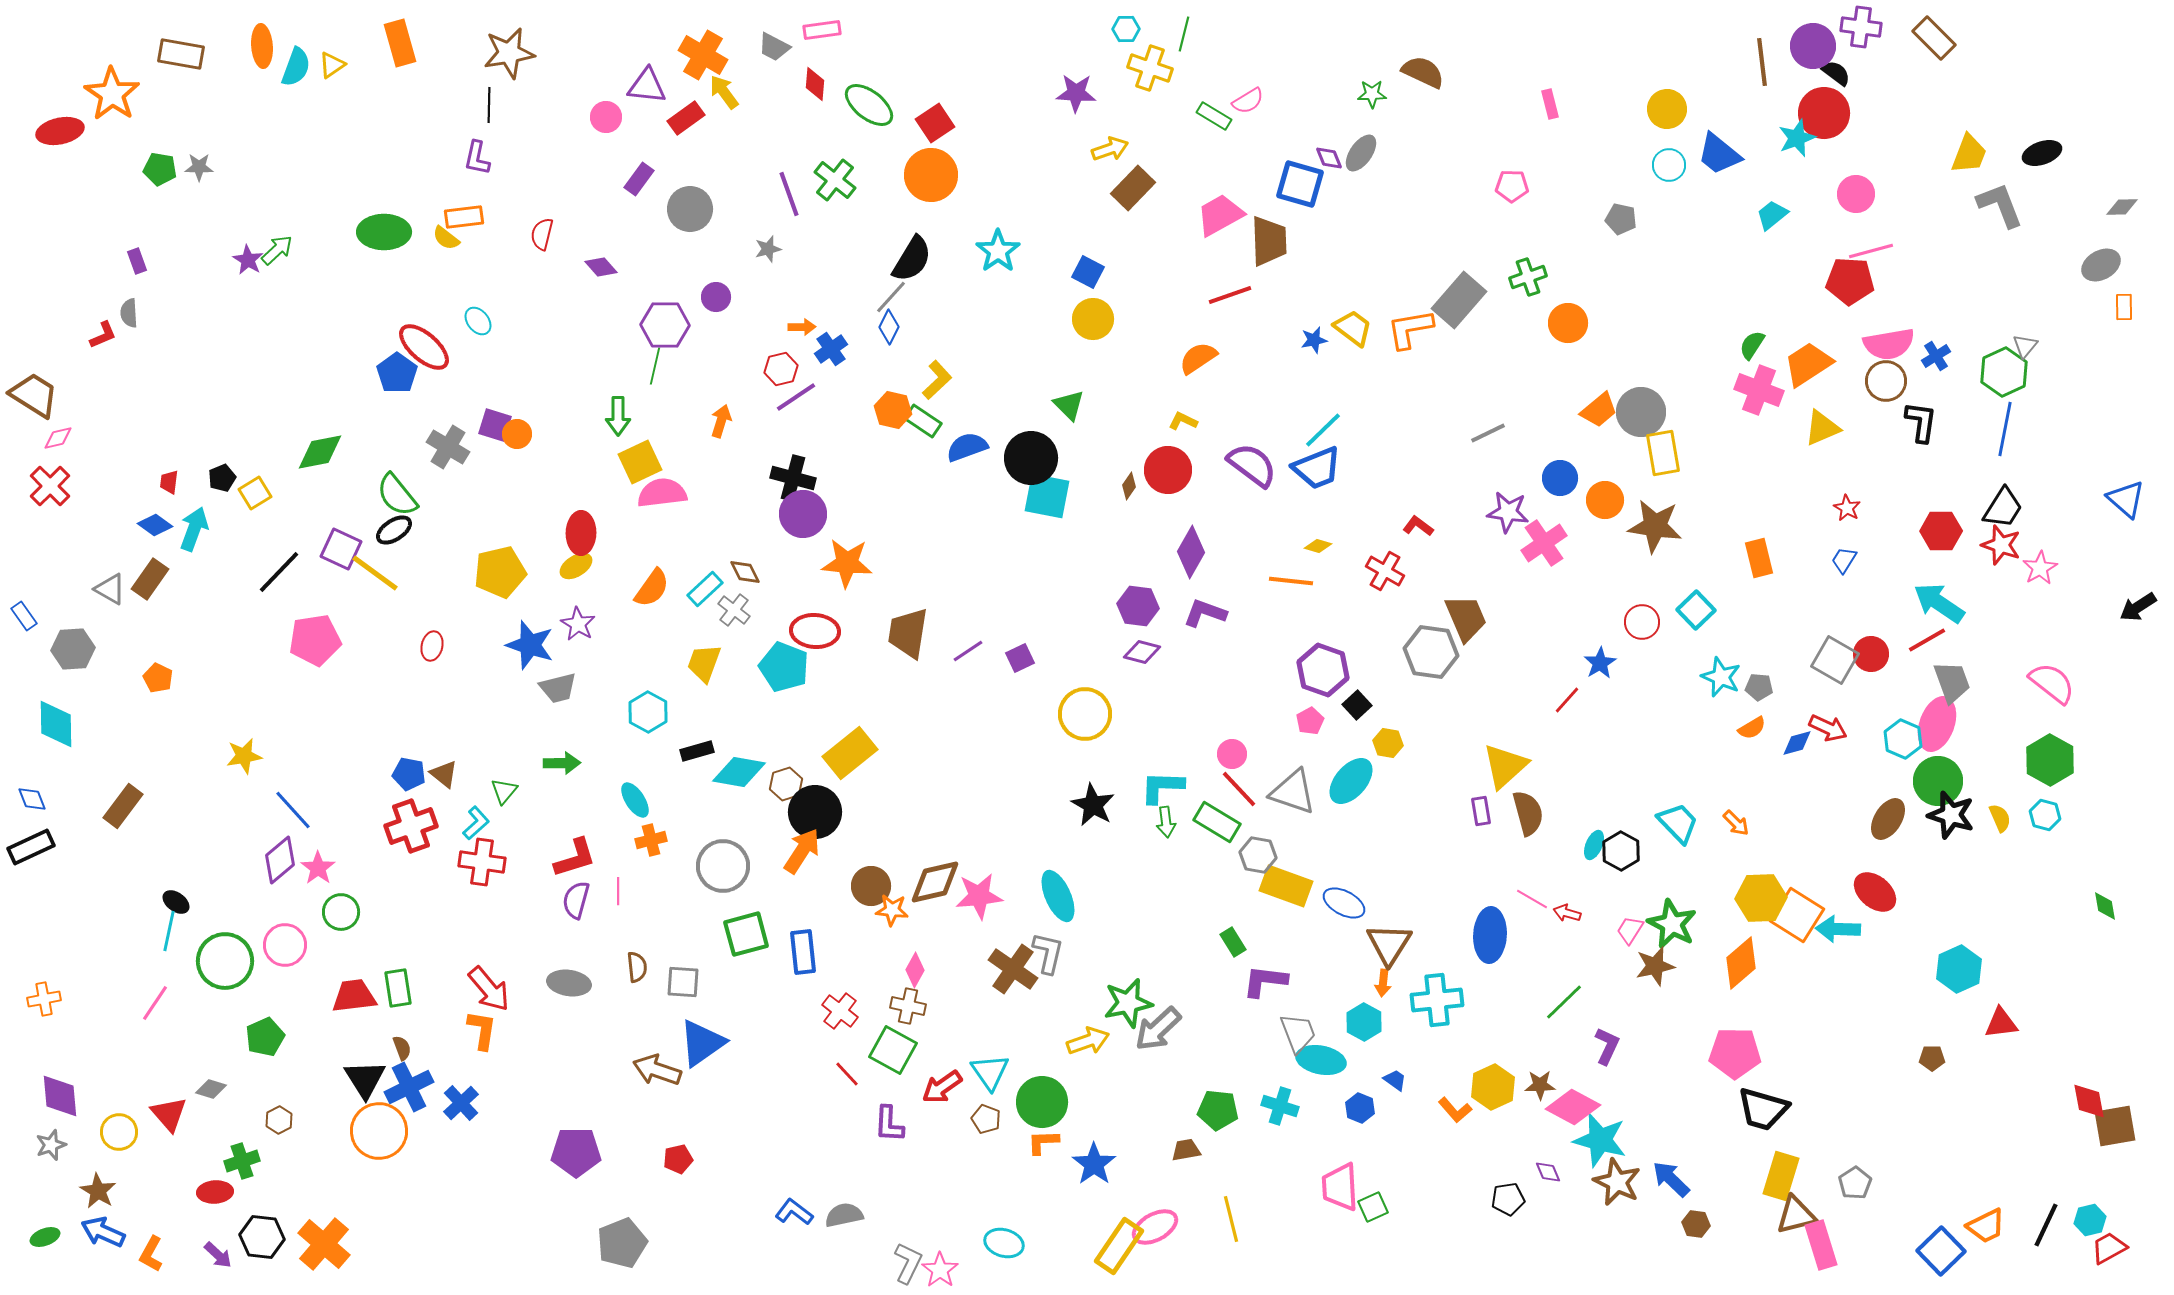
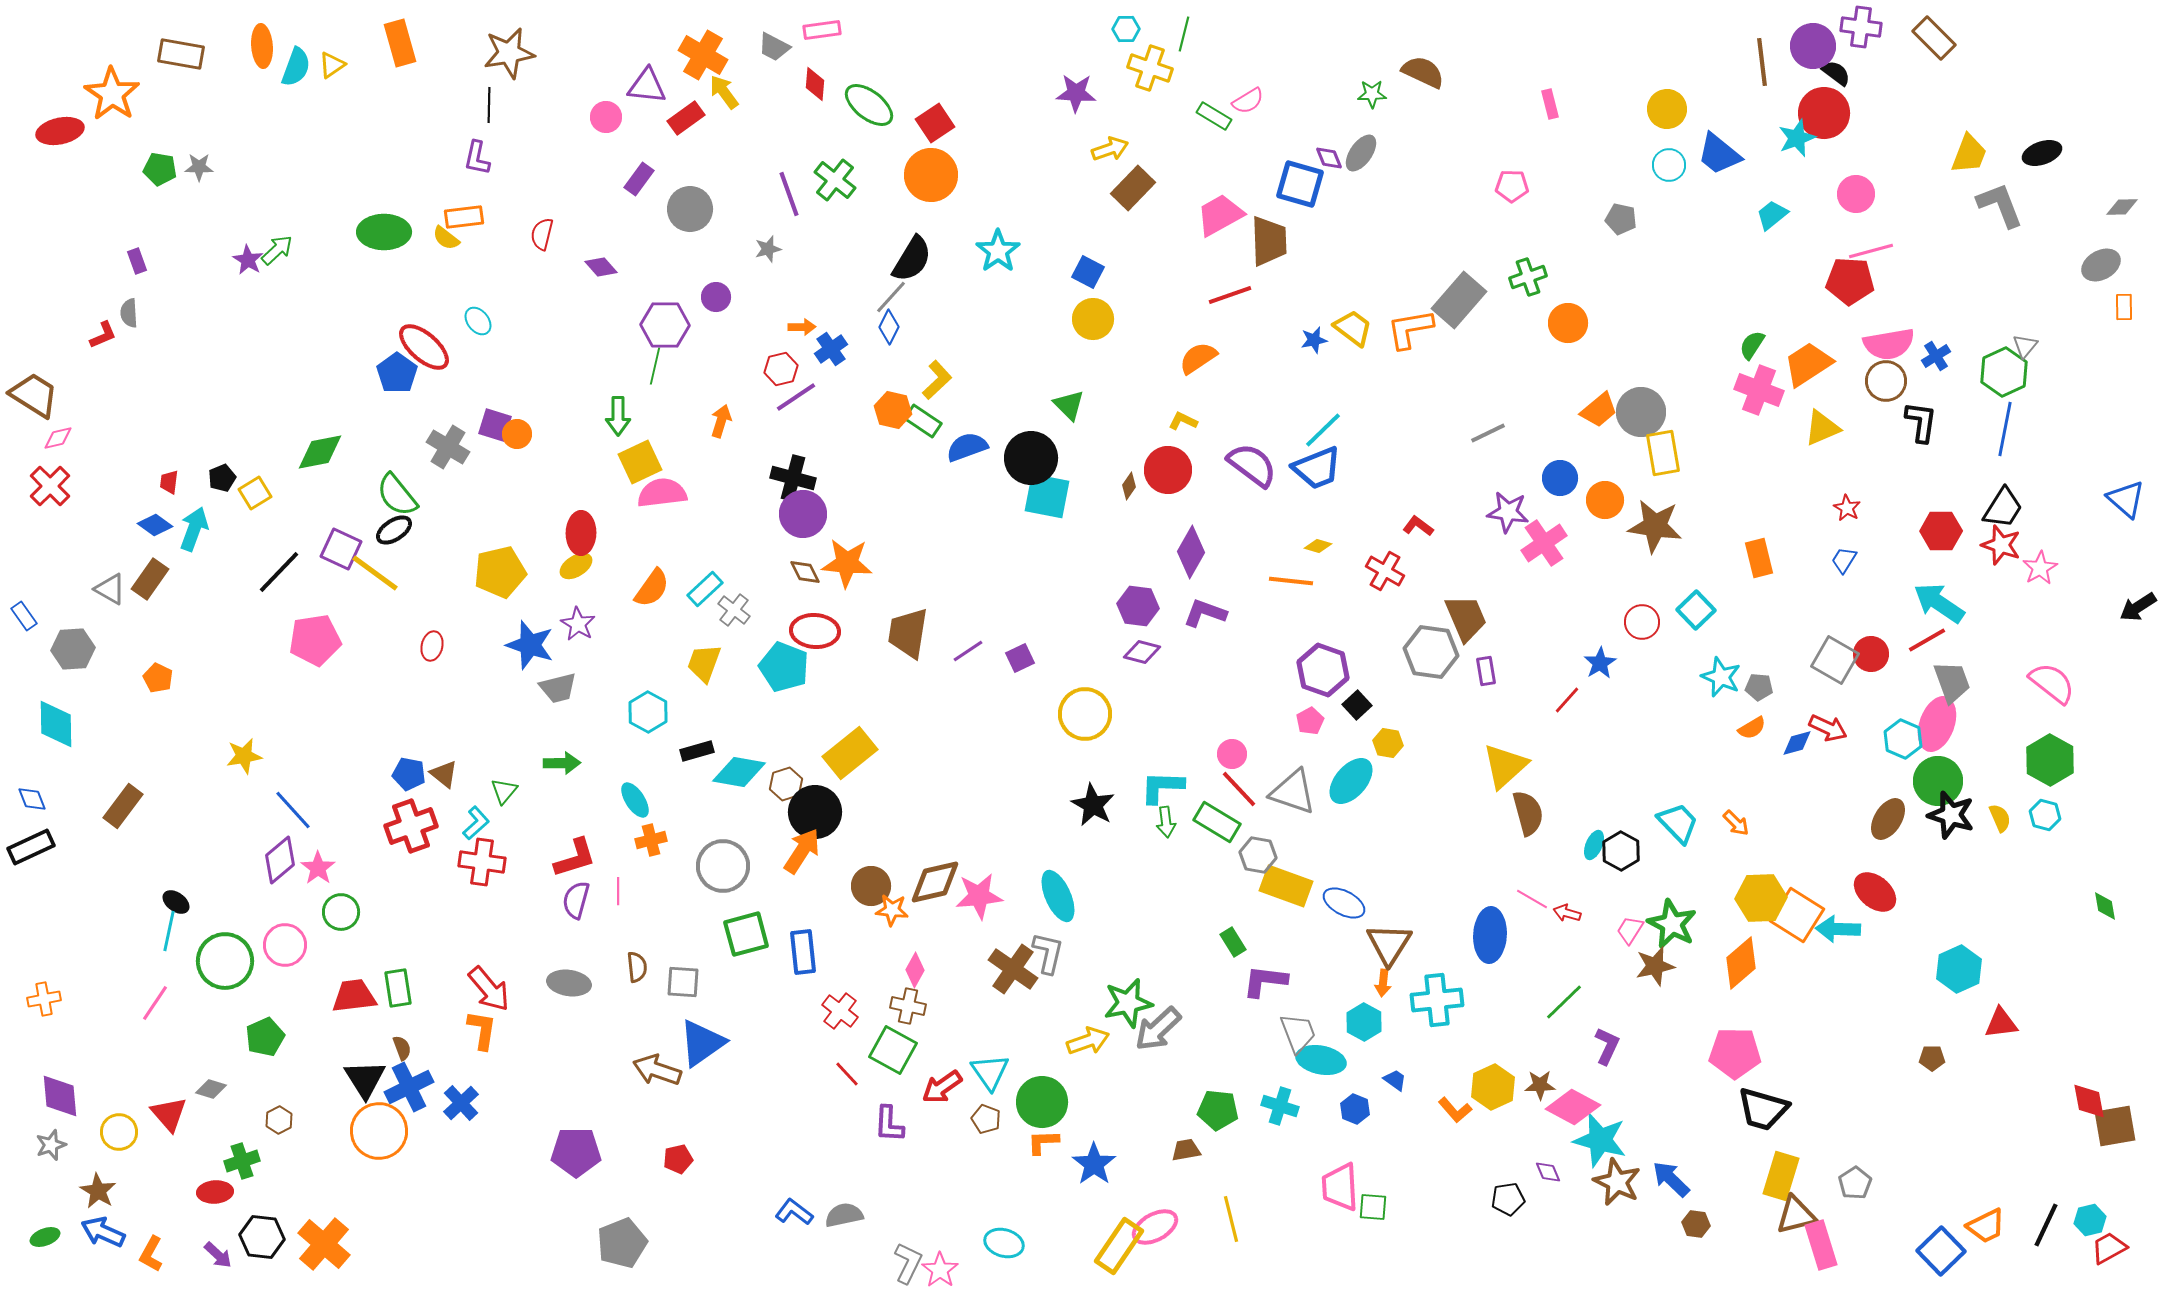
brown diamond at (745, 572): moved 60 px right
purple rectangle at (1481, 811): moved 5 px right, 140 px up
blue hexagon at (1360, 1108): moved 5 px left, 1 px down
green square at (1373, 1207): rotated 28 degrees clockwise
